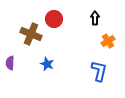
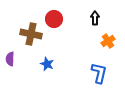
brown cross: rotated 10 degrees counterclockwise
purple semicircle: moved 4 px up
blue L-shape: moved 2 px down
